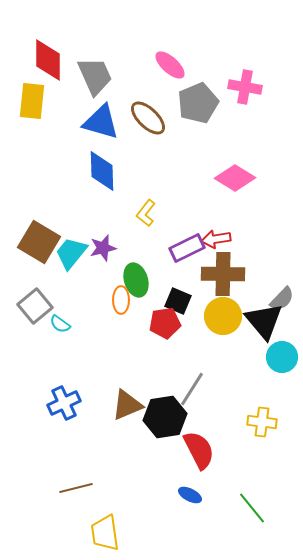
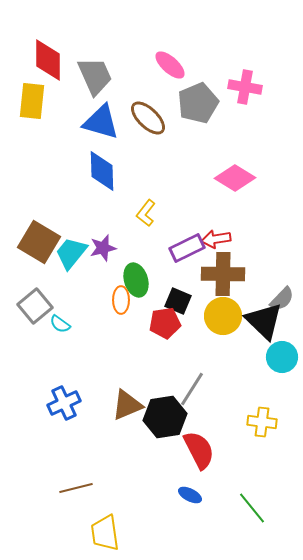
black triangle: rotated 6 degrees counterclockwise
